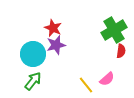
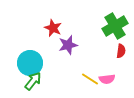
green cross: moved 1 px right, 4 px up
purple star: moved 12 px right
cyan circle: moved 3 px left, 9 px down
pink semicircle: rotated 35 degrees clockwise
yellow line: moved 4 px right, 6 px up; rotated 18 degrees counterclockwise
